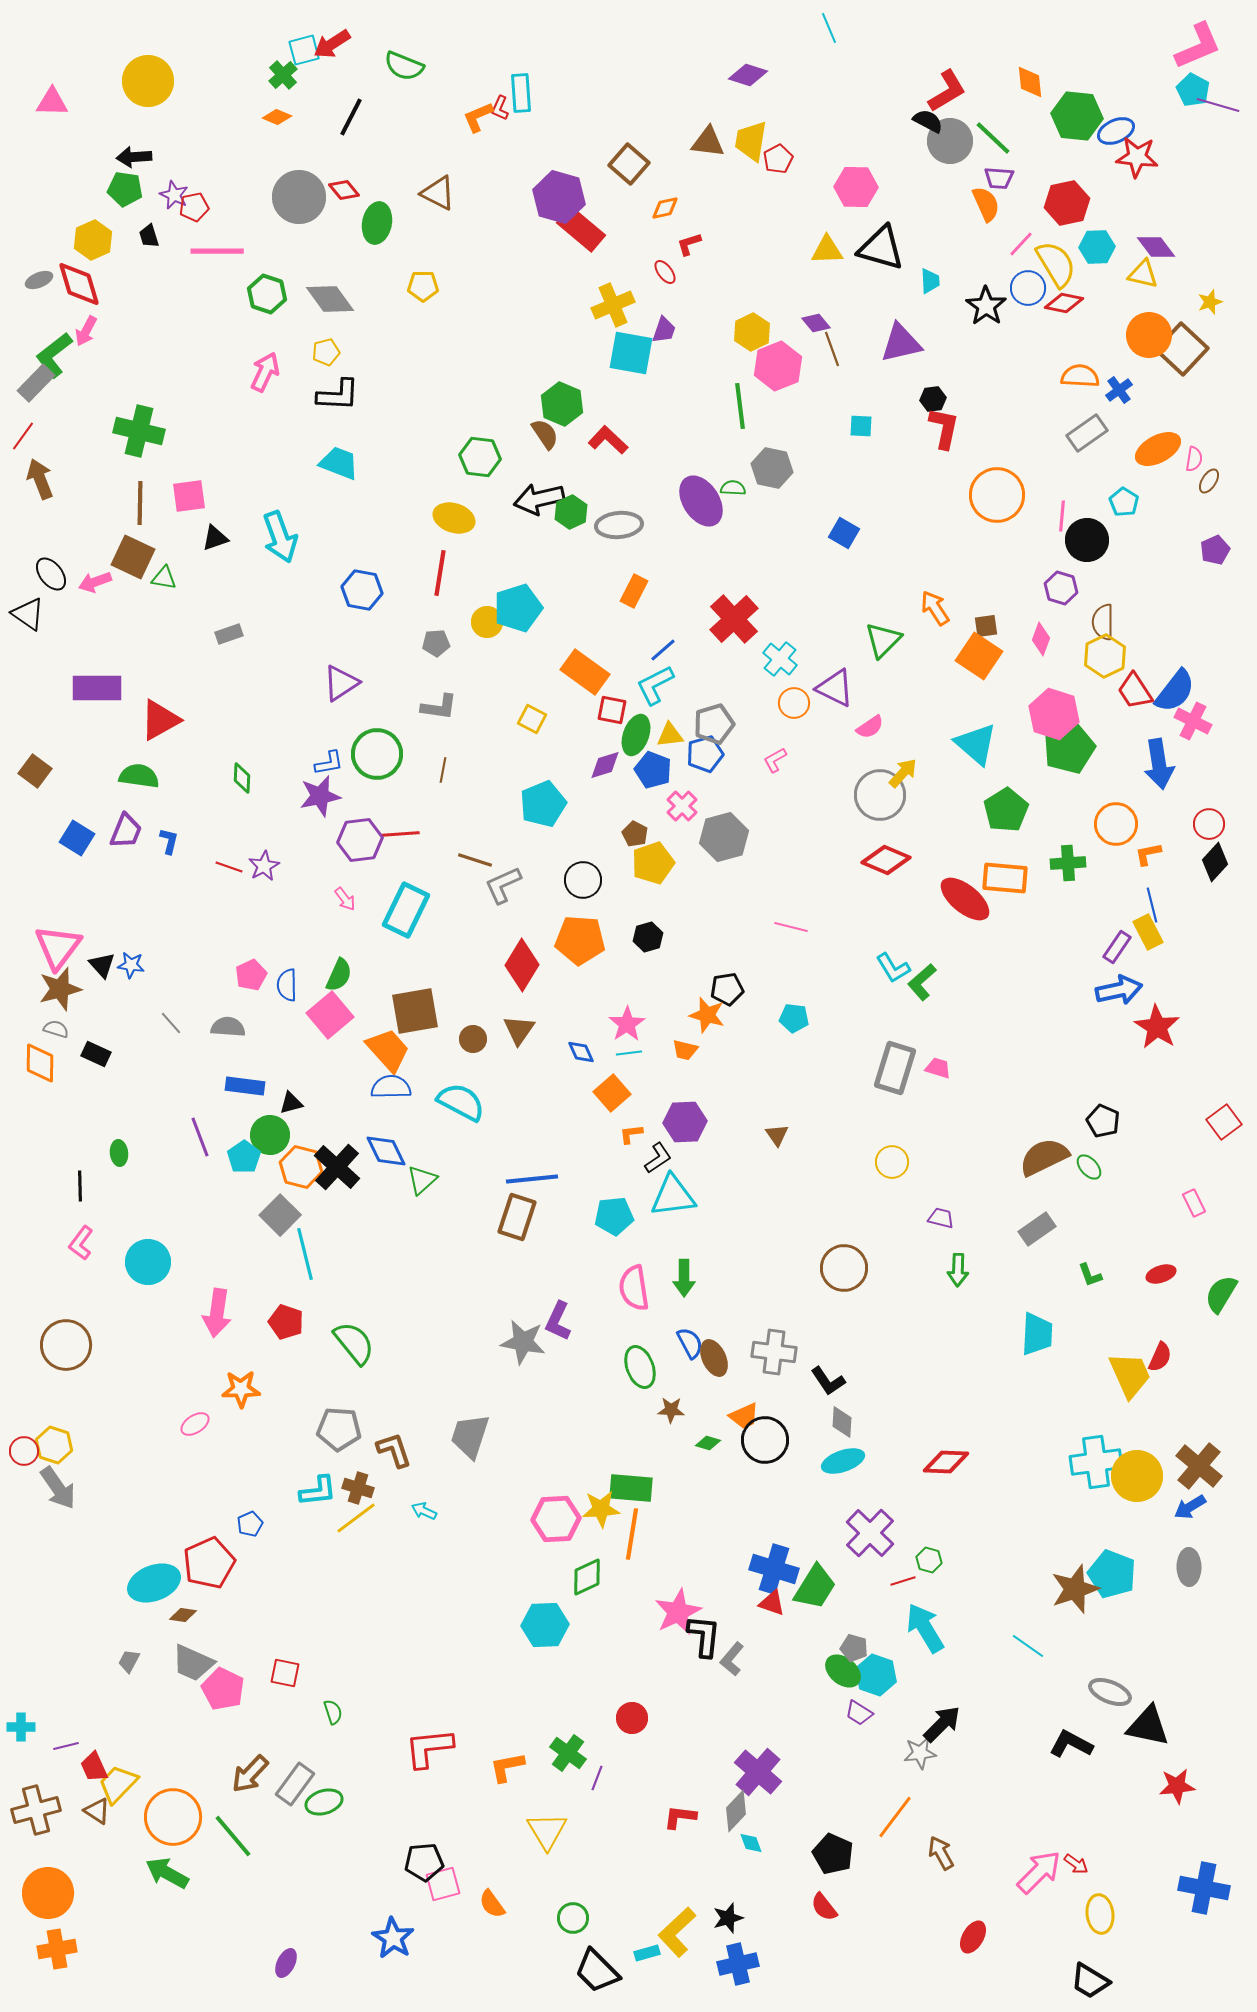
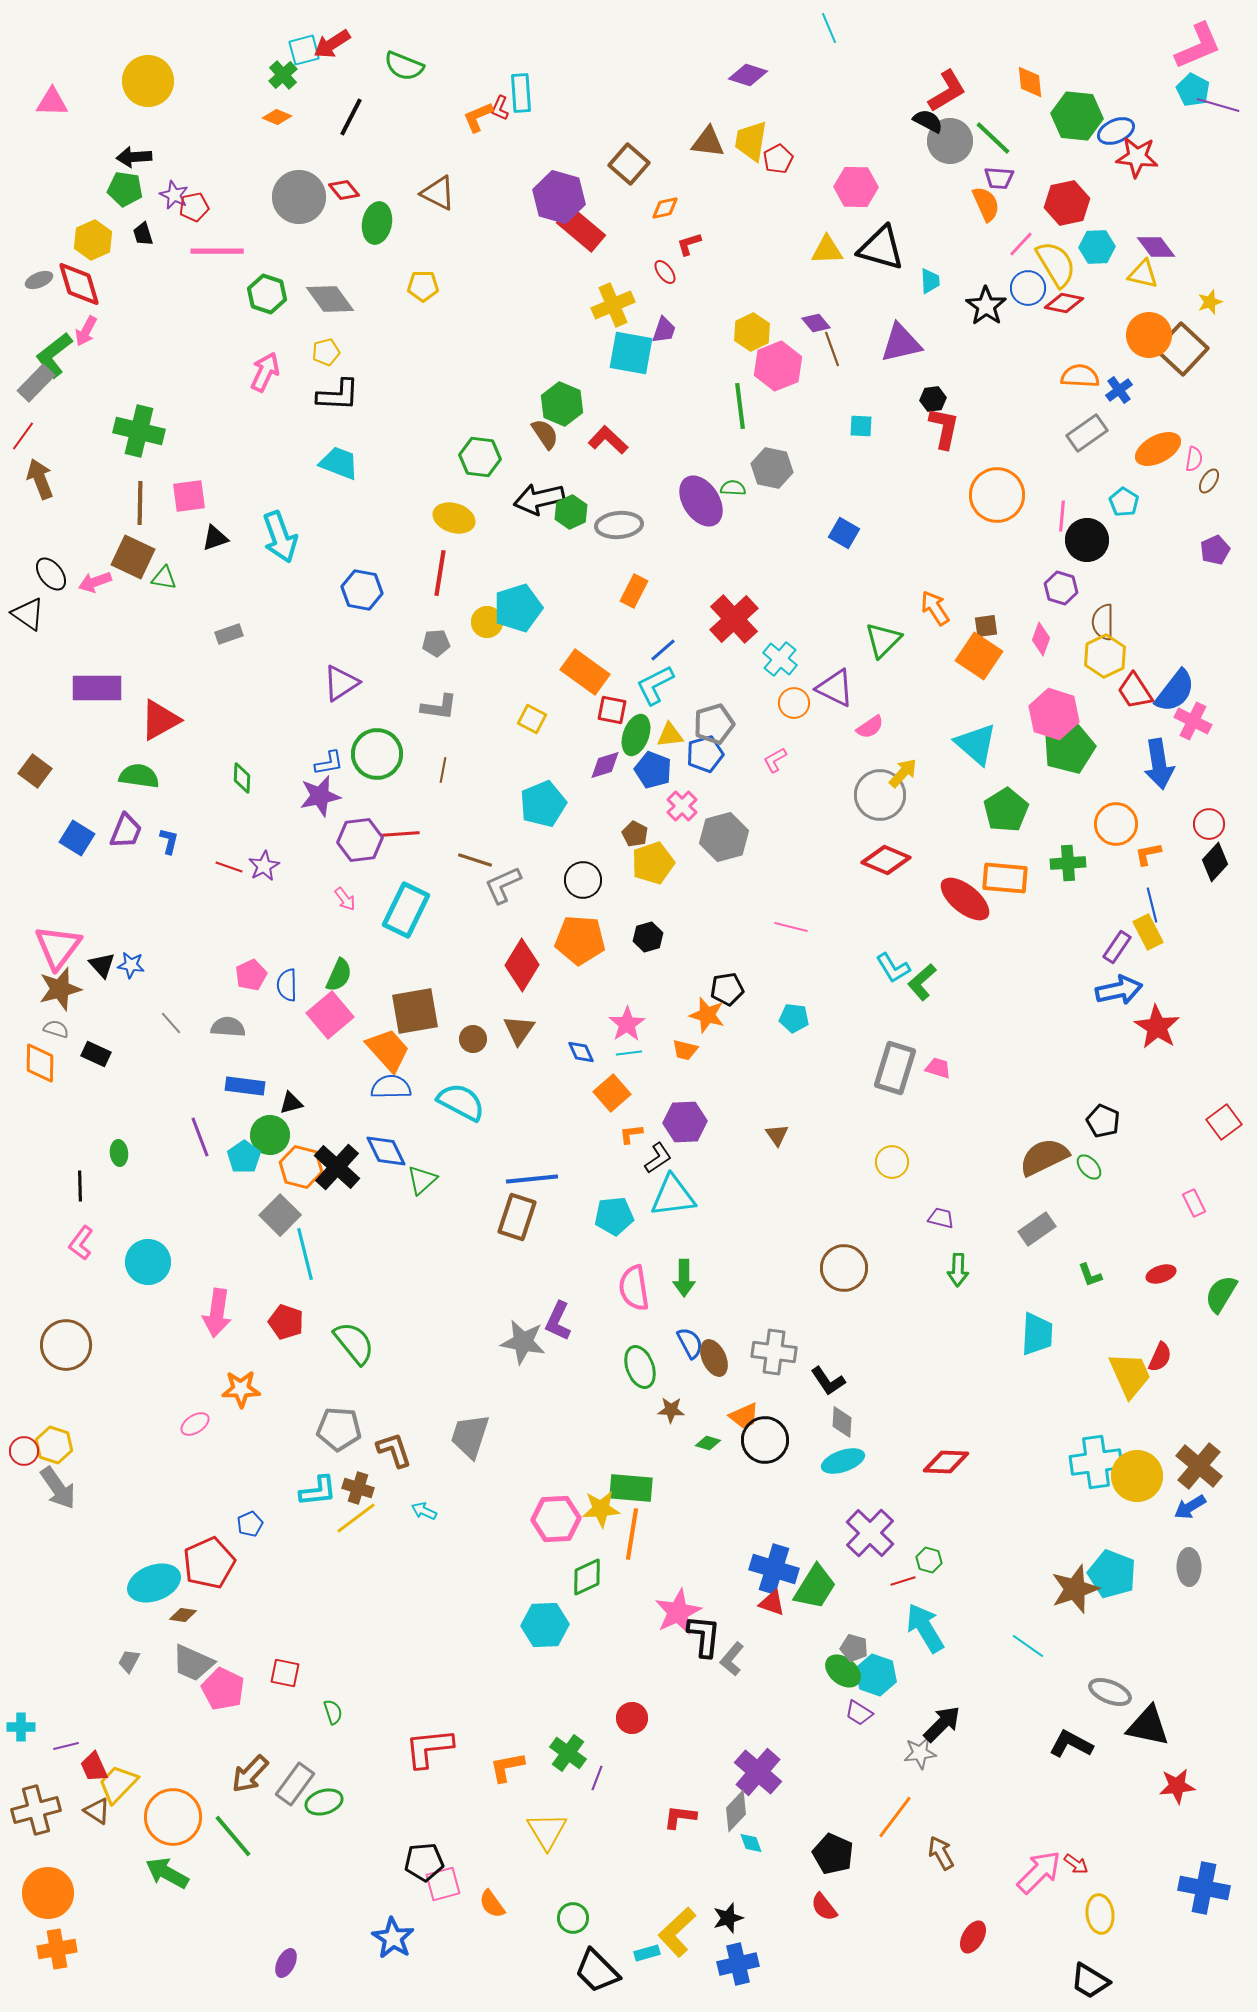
black trapezoid at (149, 236): moved 6 px left, 2 px up
